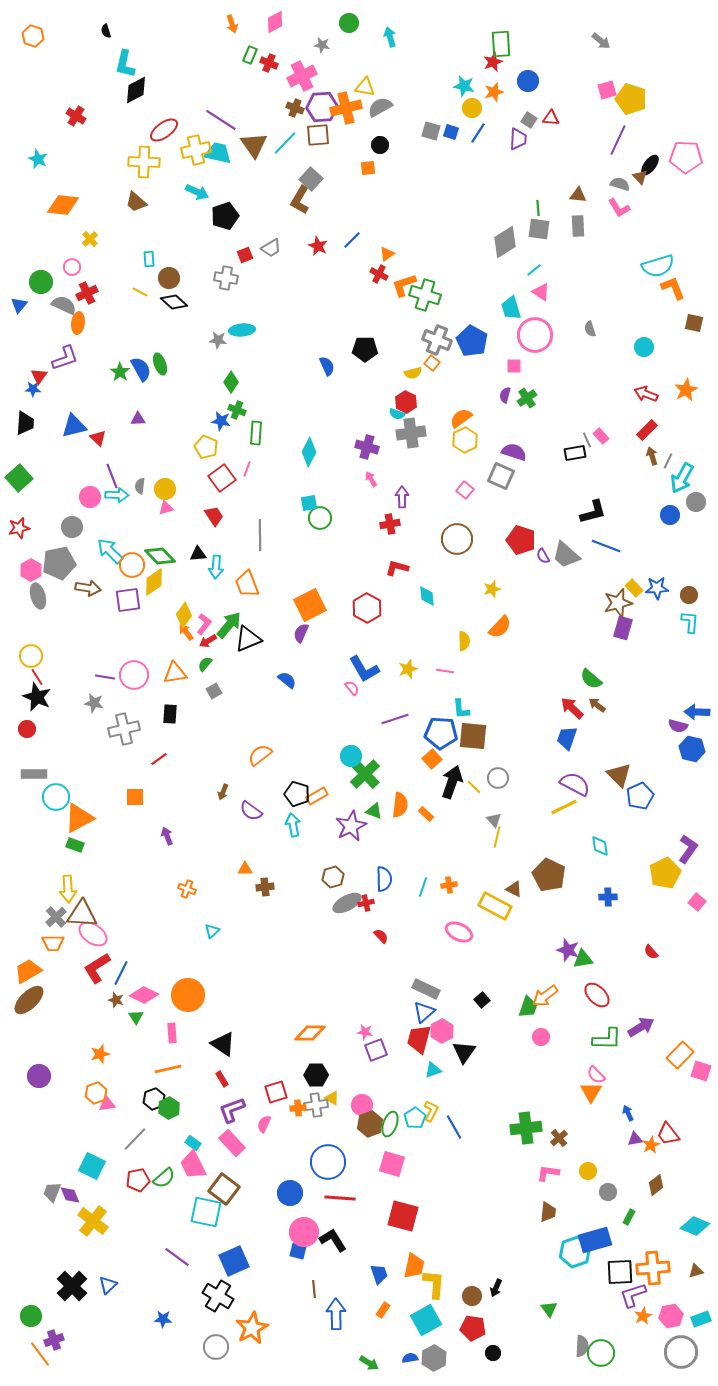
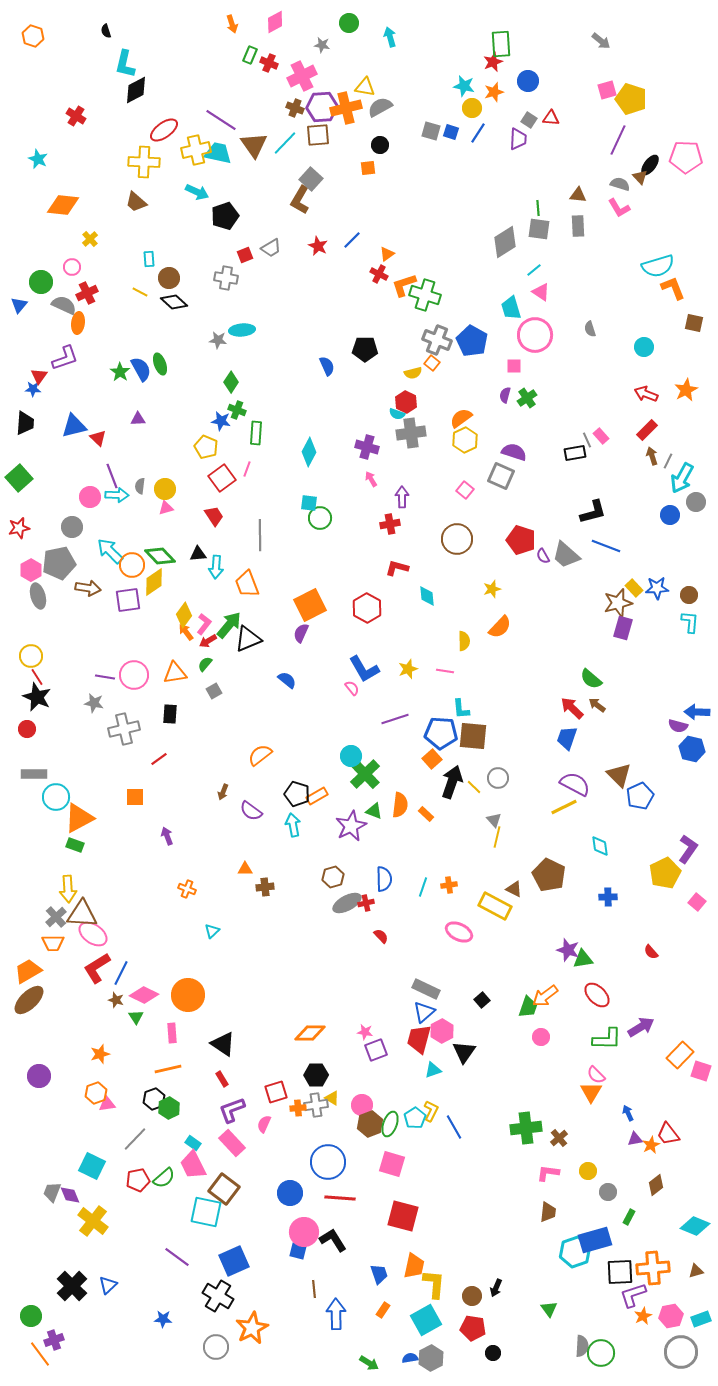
cyan square at (309, 503): rotated 18 degrees clockwise
gray hexagon at (434, 1358): moved 3 px left
